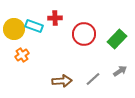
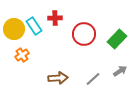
cyan rectangle: rotated 36 degrees clockwise
brown arrow: moved 4 px left, 3 px up
